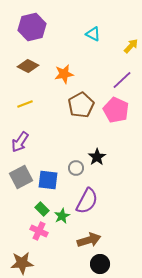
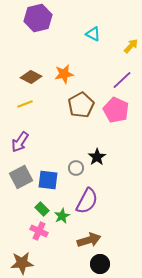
purple hexagon: moved 6 px right, 9 px up
brown diamond: moved 3 px right, 11 px down
